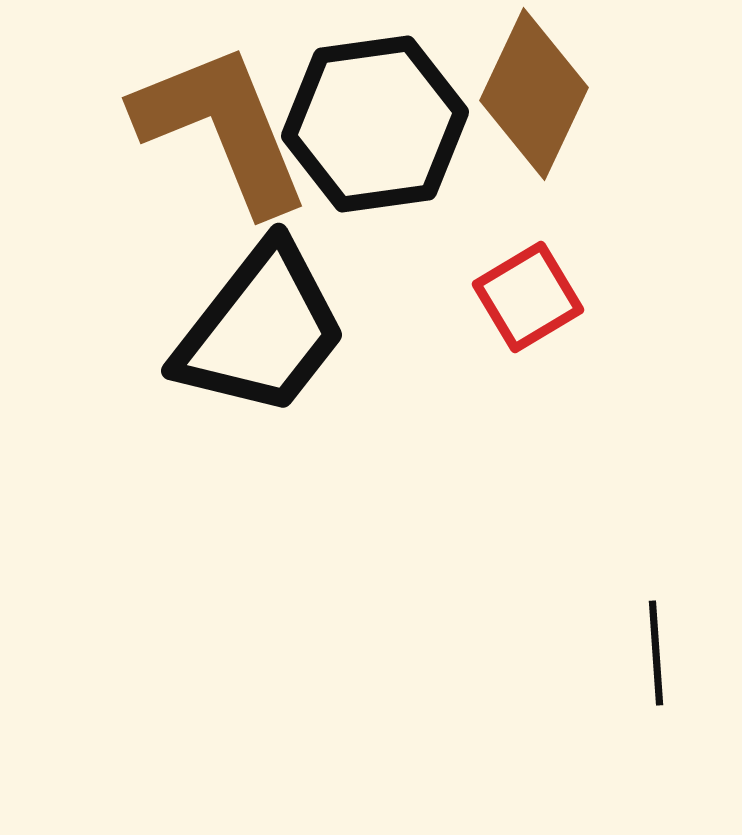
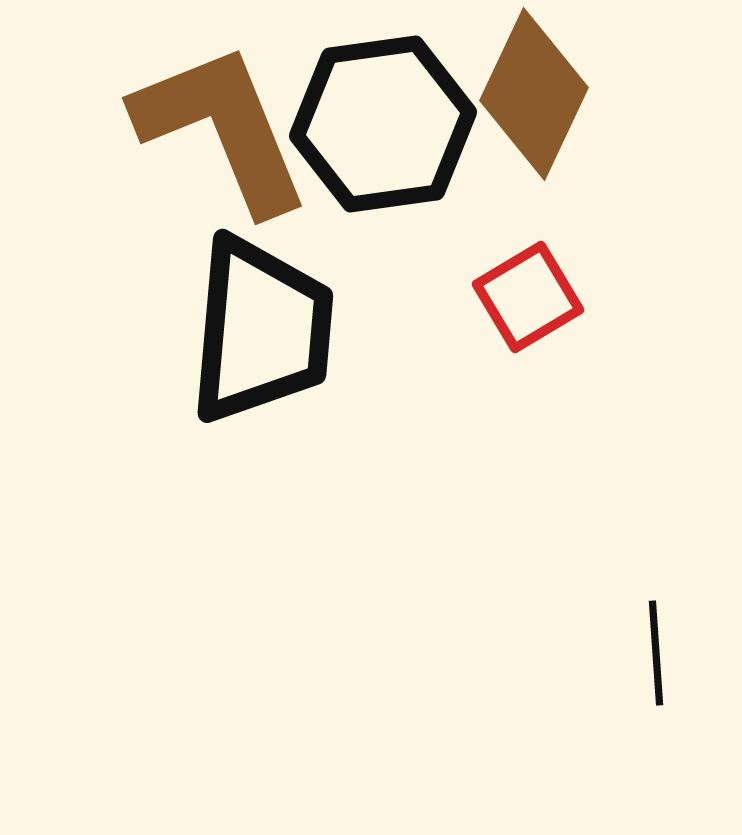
black hexagon: moved 8 px right
black trapezoid: rotated 33 degrees counterclockwise
